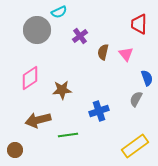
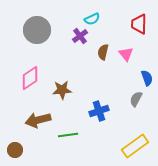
cyan semicircle: moved 33 px right, 7 px down
